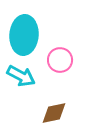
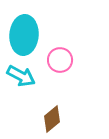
brown diamond: moved 2 px left, 6 px down; rotated 28 degrees counterclockwise
